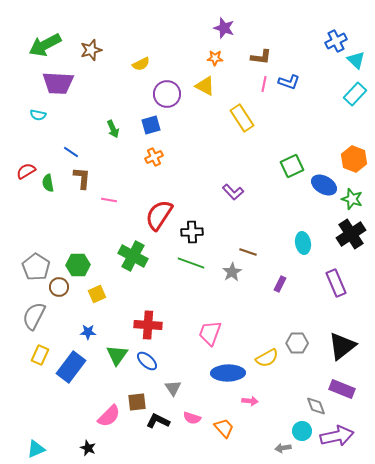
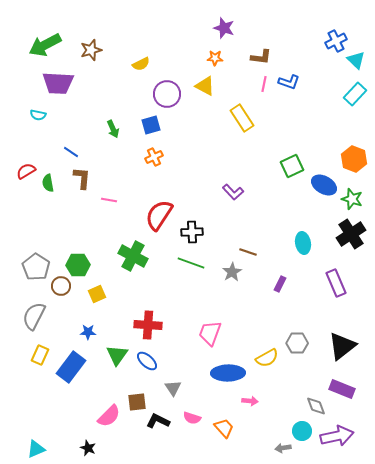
brown circle at (59, 287): moved 2 px right, 1 px up
